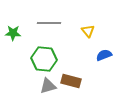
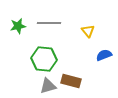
green star: moved 5 px right, 7 px up; rotated 14 degrees counterclockwise
